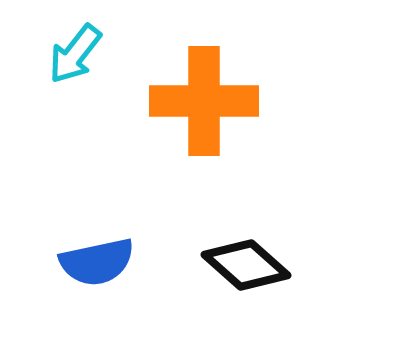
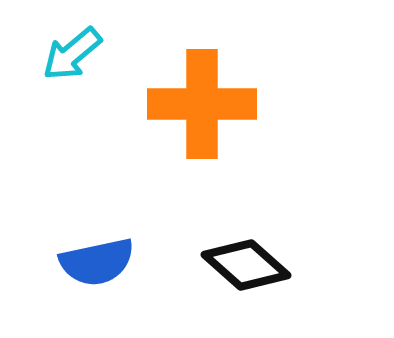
cyan arrow: moved 3 px left; rotated 12 degrees clockwise
orange cross: moved 2 px left, 3 px down
